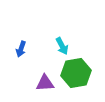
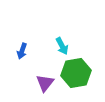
blue arrow: moved 1 px right, 2 px down
purple triangle: rotated 48 degrees counterclockwise
